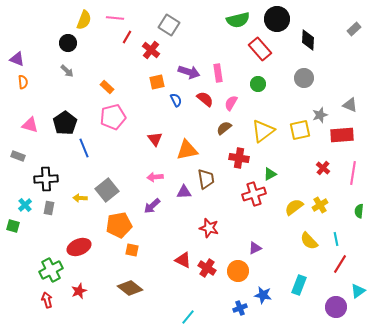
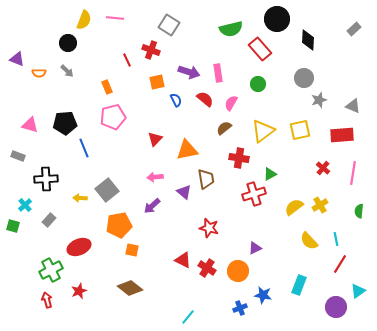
green semicircle at (238, 20): moved 7 px left, 9 px down
red line at (127, 37): moved 23 px down; rotated 56 degrees counterclockwise
red cross at (151, 50): rotated 18 degrees counterclockwise
orange semicircle at (23, 82): moved 16 px right, 9 px up; rotated 96 degrees clockwise
orange rectangle at (107, 87): rotated 24 degrees clockwise
gray triangle at (350, 105): moved 3 px right, 1 px down
gray star at (320, 115): moved 1 px left, 15 px up
black pentagon at (65, 123): rotated 30 degrees clockwise
red triangle at (155, 139): rotated 21 degrees clockwise
purple triangle at (184, 192): rotated 42 degrees clockwise
gray rectangle at (49, 208): moved 12 px down; rotated 32 degrees clockwise
